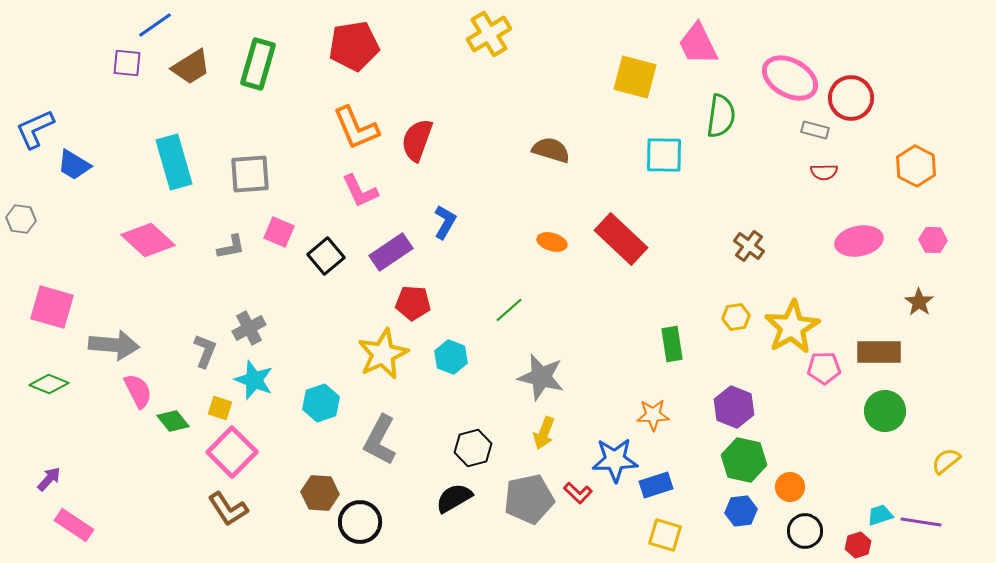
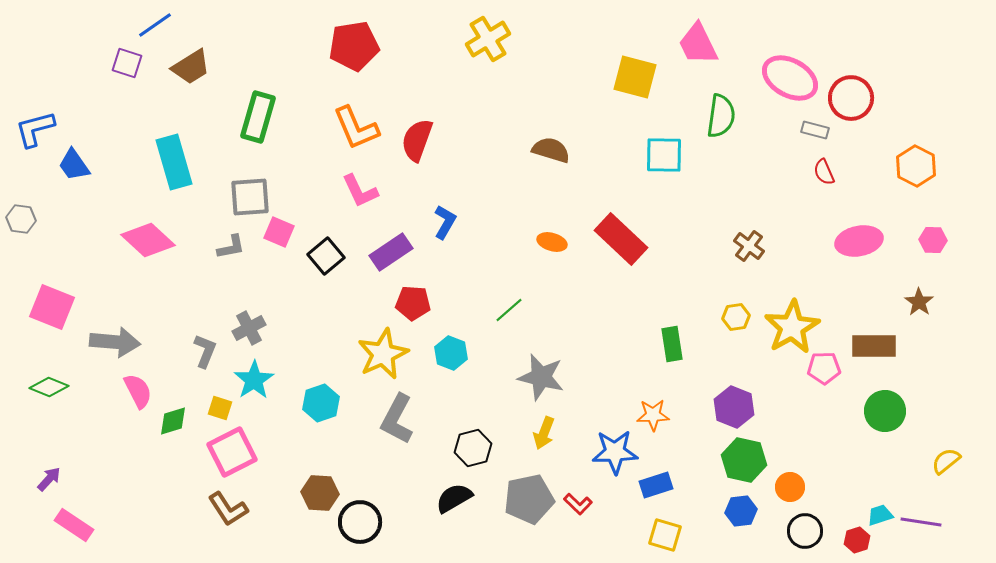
yellow cross at (489, 34): moved 1 px left, 5 px down
purple square at (127, 63): rotated 12 degrees clockwise
green rectangle at (258, 64): moved 53 px down
blue L-shape at (35, 129): rotated 9 degrees clockwise
blue trapezoid at (74, 165): rotated 24 degrees clockwise
red semicircle at (824, 172): rotated 68 degrees clockwise
gray square at (250, 174): moved 23 px down
pink square at (52, 307): rotated 6 degrees clockwise
gray arrow at (114, 345): moved 1 px right, 3 px up
brown rectangle at (879, 352): moved 5 px left, 6 px up
cyan hexagon at (451, 357): moved 4 px up
cyan star at (254, 380): rotated 18 degrees clockwise
green diamond at (49, 384): moved 3 px down
green diamond at (173, 421): rotated 68 degrees counterclockwise
gray L-shape at (380, 440): moved 17 px right, 21 px up
pink square at (232, 452): rotated 18 degrees clockwise
blue star at (615, 460): moved 8 px up
red L-shape at (578, 493): moved 11 px down
red hexagon at (858, 545): moved 1 px left, 5 px up
